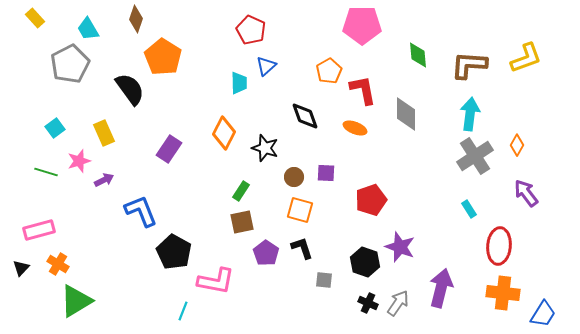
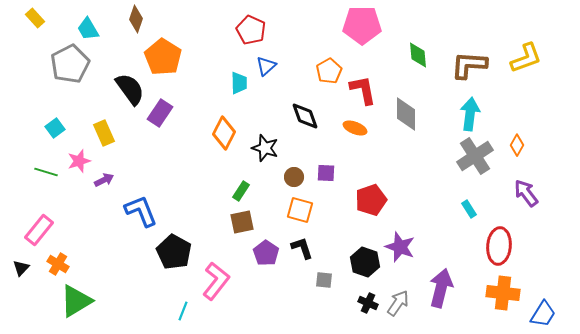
purple rectangle at (169, 149): moved 9 px left, 36 px up
pink rectangle at (39, 230): rotated 36 degrees counterclockwise
pink L-shape at (216, 281): rotated 63 degrees counterclockwise
